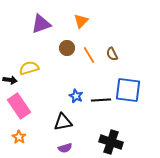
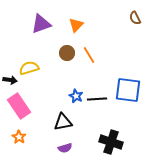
orange triangle: moved 5 px left, 4 px down
brown circle: moved 5 px down
brown semicircle: moved 23 px right, 36 px up
black line: moved 4 px left, 1 px up
